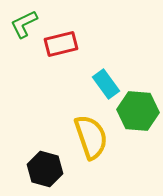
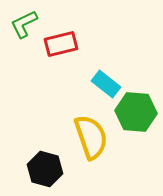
cyan rectangle: rotated 16 degrees counterclockwise
green hexagon: moved 2 px left, 1 px down
